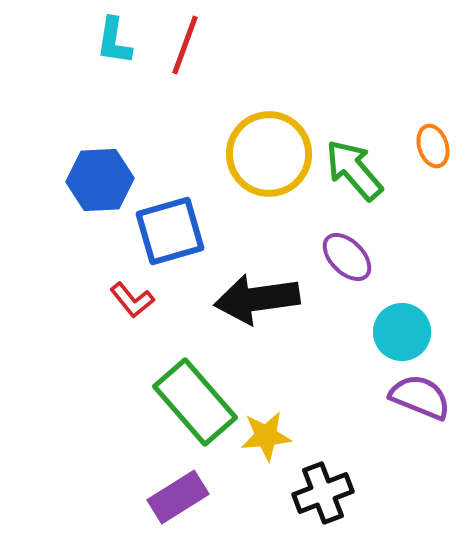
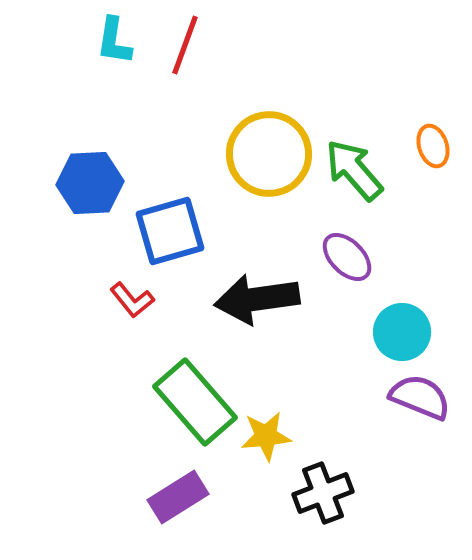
blue hexagon: moved 10 px left, 3 px down
